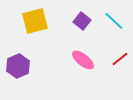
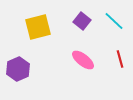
yellow square: moved 3 px right, 6 px down
red line: rotated 66 degrees counterclockwise
purple hexagon: moved 3 px down
